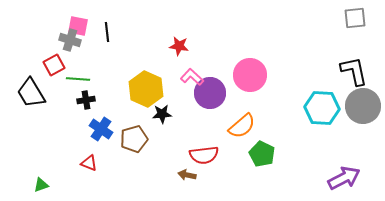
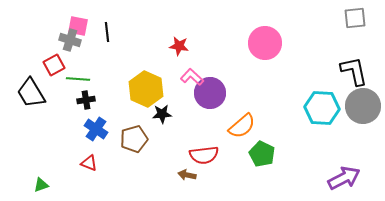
pink circle: moved 15 px right, 32 px up
blue cross: moved 5 px left
